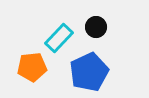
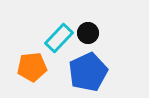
black circle: moved 8 px left, 6 px down
blue pentagon: moved 1 px left
